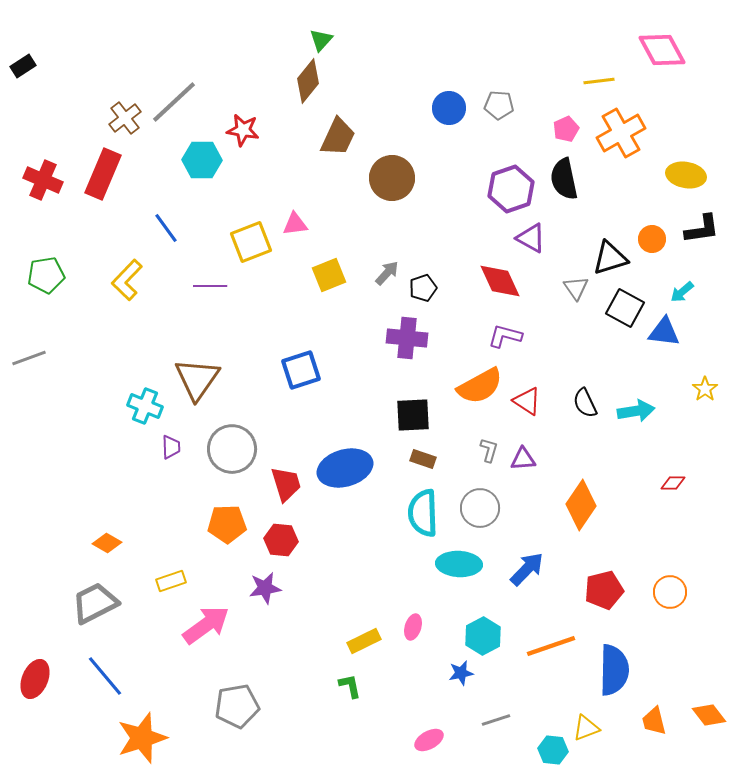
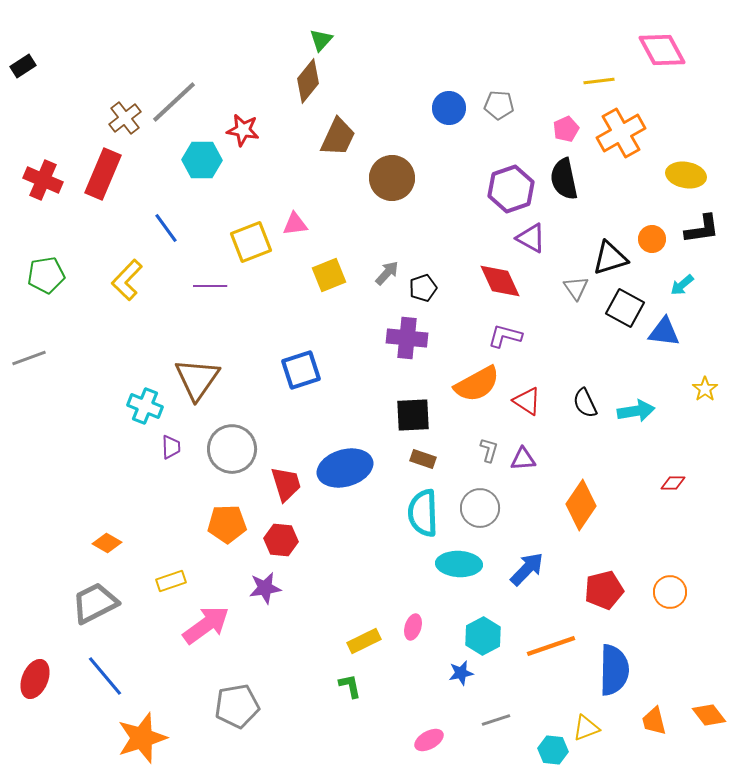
cyan arrow at (682, 292): moved 7 px up
orange semicircle at (480, 386): moved 3 px left, 2 px up
